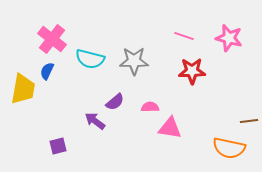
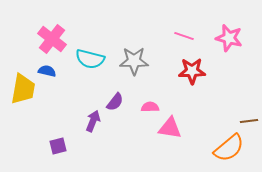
blue semicircle: rotated 78 degrees clockwise
purple semicircle: rotated 12 degrees counterclockwise
purple arrow: moved 2 px left; rotated 75 degrees clockwise
orange semicircle: rotated 52 degrees counterclockwise
